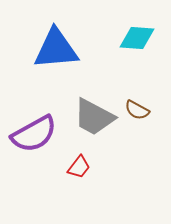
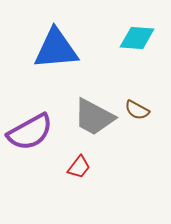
purple semicircle: moved 4 px left, 2 px up
